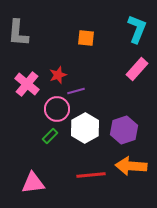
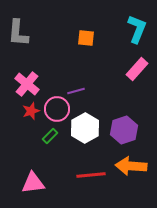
red star: moved 27 px left, 36 px down
